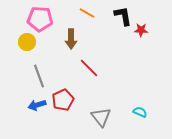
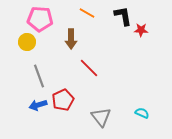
blue arrow: moved 1 px right
cyan semicircle: moved 2 px right, 1 px down
